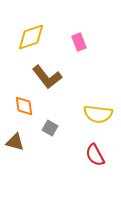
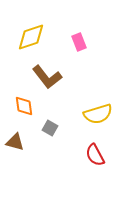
yellow semicircle: rotated 24 degrees counterclockwise
